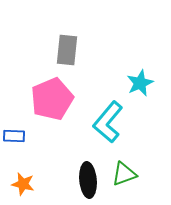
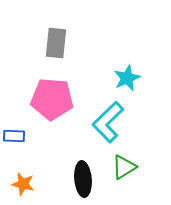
gray rectangle: moved 11 px left, 7 px up
cyan star: moved 13 px left, 5 px up
pink pentagon: rotated 27 degrees clockwise
cyan L-shape: rotated 6 degrees clockwise
green triangle: moved 7 px up; rotated 12 degrees counterclockwise
black ellipse: moved 5 px left, 1 px up
